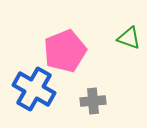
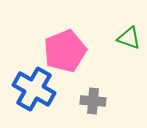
gray cross: rotated 10 degrees clockwise
